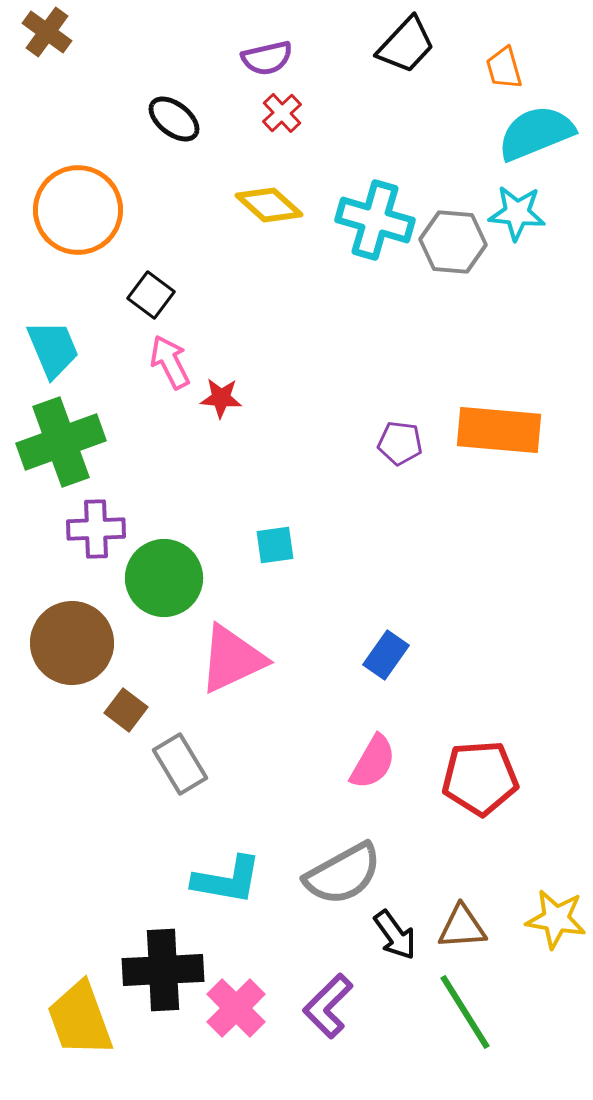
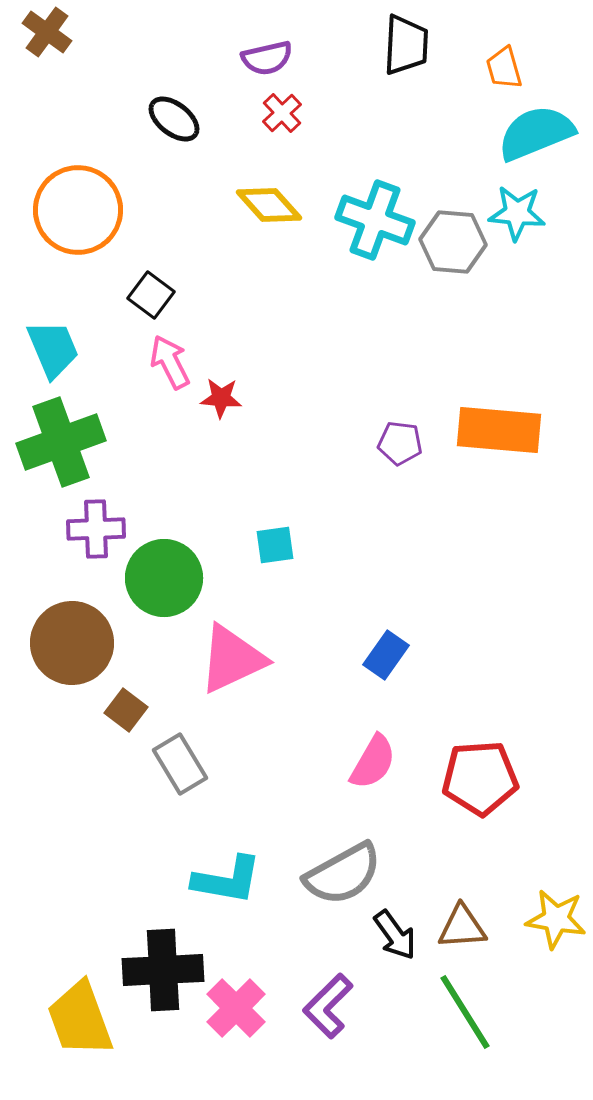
black trapezoid: rotated 40 degrees counterclockwise
yellow diamond: rotated 6 degrees clockwise
cyan cross: rotated 4 degrees clockwise
